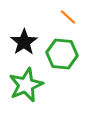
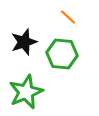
black star: rotated 16 degrees clockwise
green star: moved 7 px down
